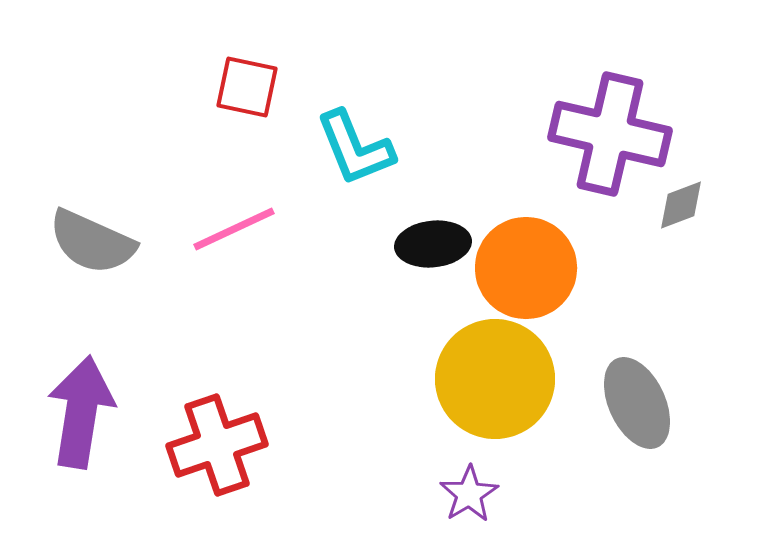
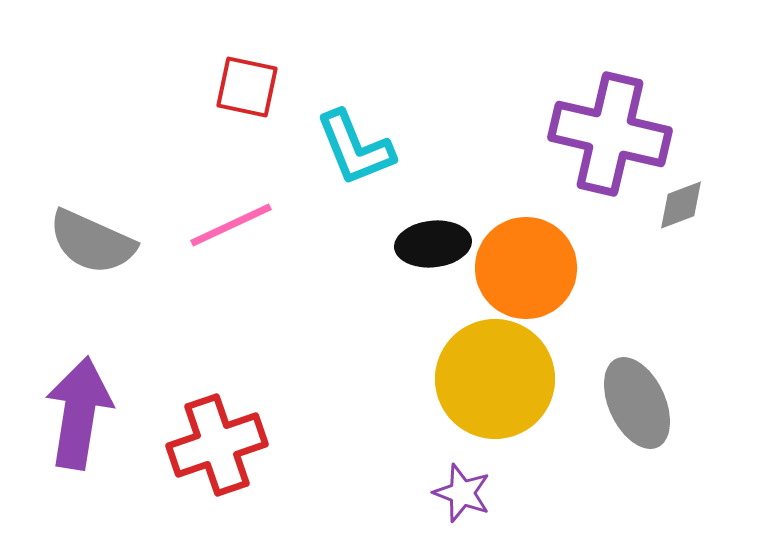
pink line: moved 3 px left, 4 px up
purple arrow: moved 2 px left, 1 px down
purple star: moved 7 px left, 1 px up; rotated 20 degrees counterclockwise
